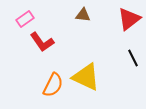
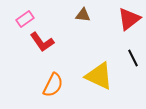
yellow triangle: moved 13 px right, 1 px up
